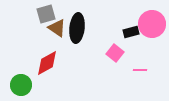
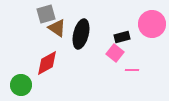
black ellipse: moved 4 px right, 6 px down; rotated 8 degrees clockwise
black rectangle: moved 9 px left, 5 px down
pink line: moved 8 px left
